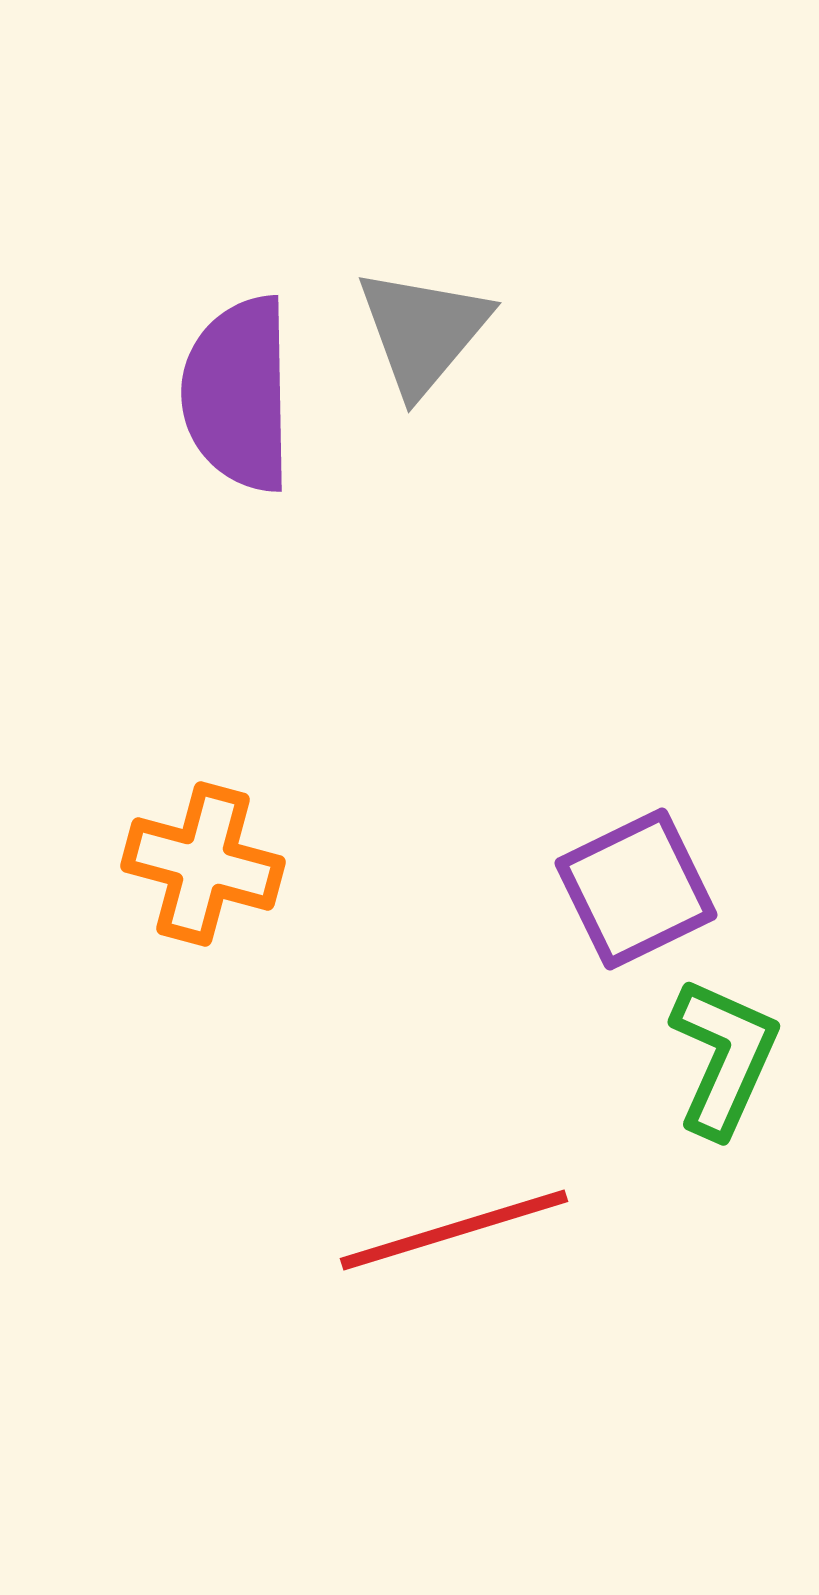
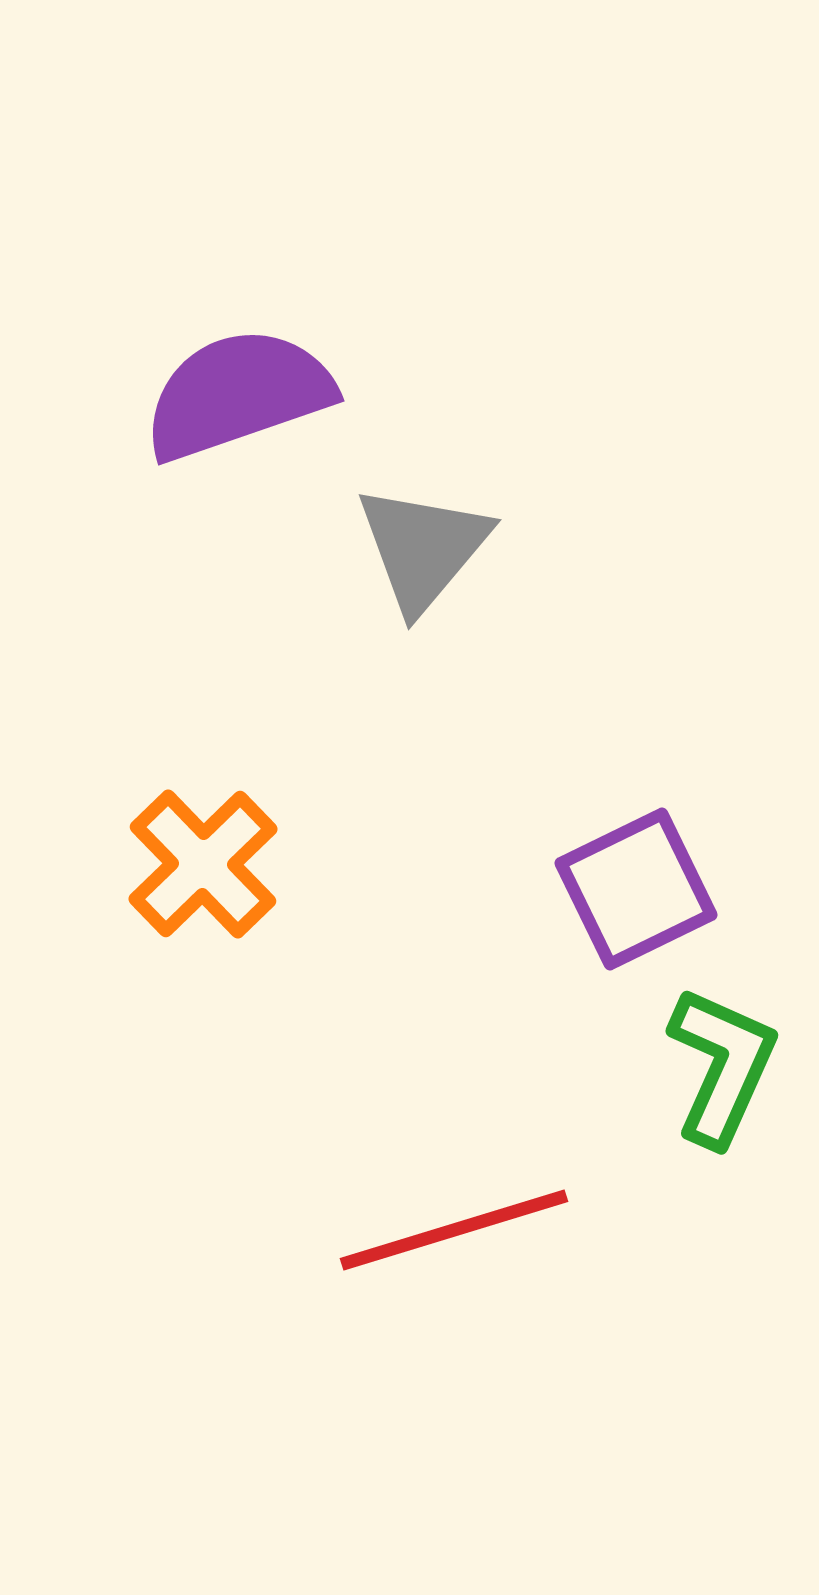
gray triangle: moved 217 px down
purple semicircle: rotated 72 degrees clockwise
orange cross: rotated 31 degrees clockwise
green L-shape: moved 2 px left, 9 px down
